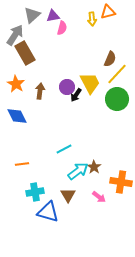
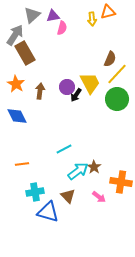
brown triangle: moved 1 px down; rotated 14 degrees counterclockwise
